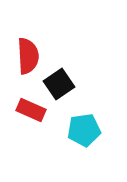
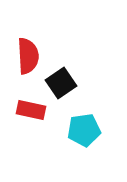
black square: moved 2 px right, 1 px up
red rectangle: rotated 12 degrees counterclockwise
